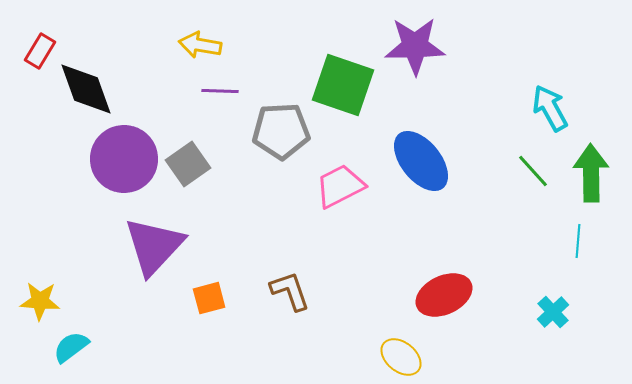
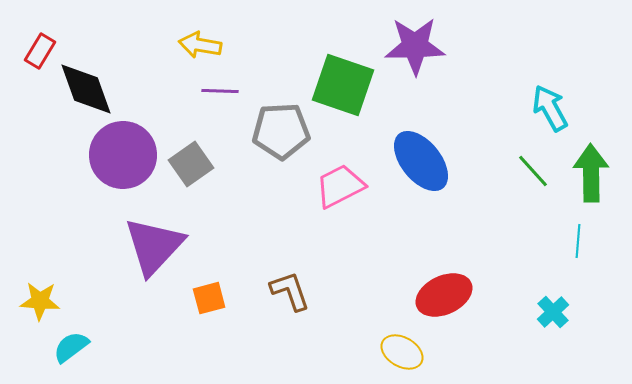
purple circle: moved 1 px left, 4 px up
gray square: moved 3 px right
yellow ellipse: moved 1 px right, 5 px up; rotated 9 degrees counterclockwise
